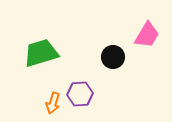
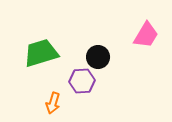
pink trapezoid: moved 1 px left
black circle: moved 15 px left
purple hexagon: moved 2 px right, 13 px up
